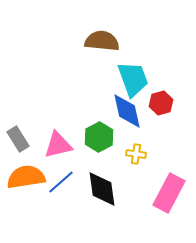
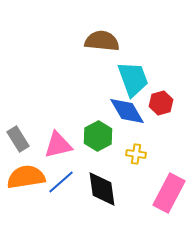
blue diamond: rotated 18 degrees counterclockwise
green hexagon: moved 1 px left, 1 px up
